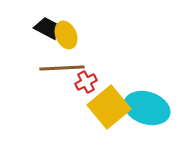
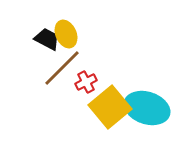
black trapezoid: moved 11 px down
yellow ellipse: moved 1 px up
brown line: rotated 42 degrees counterclockwise
yellow square: moved 1 px right
